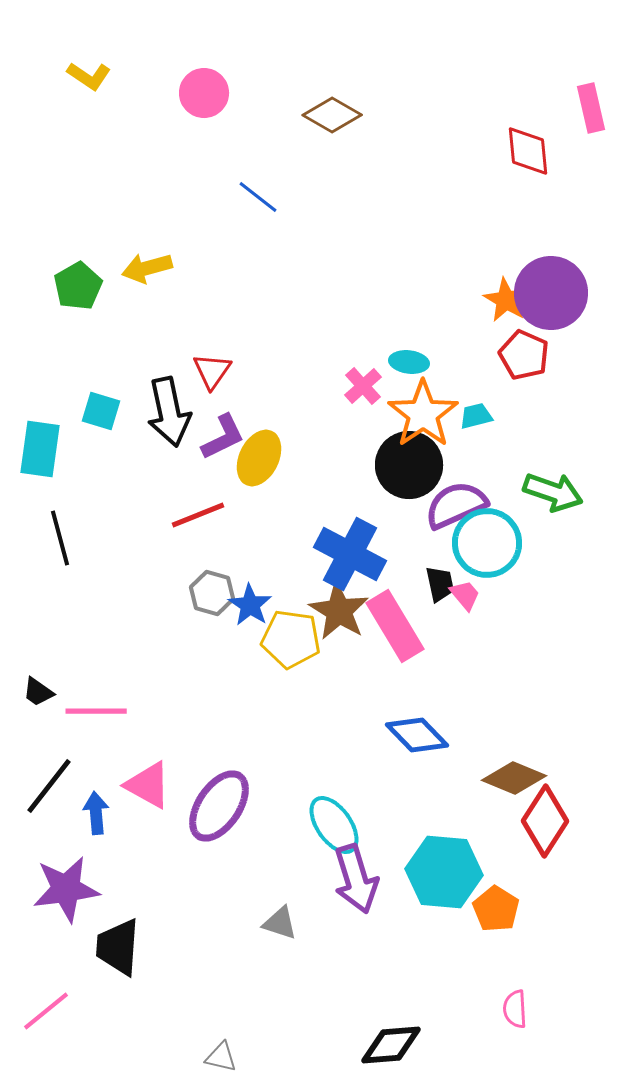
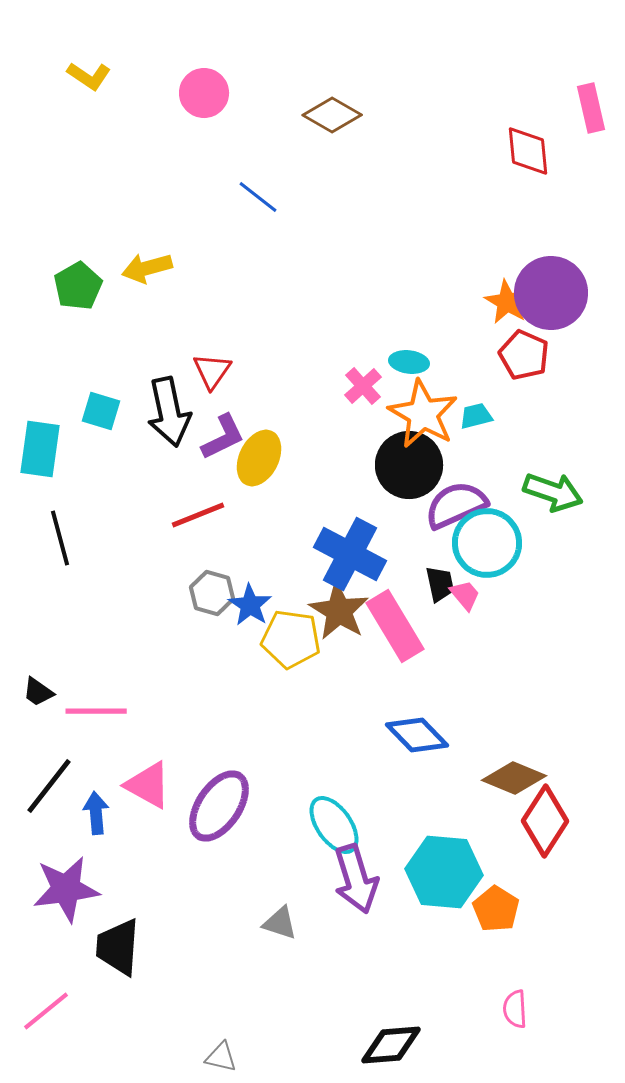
orange star at (506, 300): moved 1 px right, 2 px down
orange star at (423, 414): rotated 8 degrees counterclockwise
